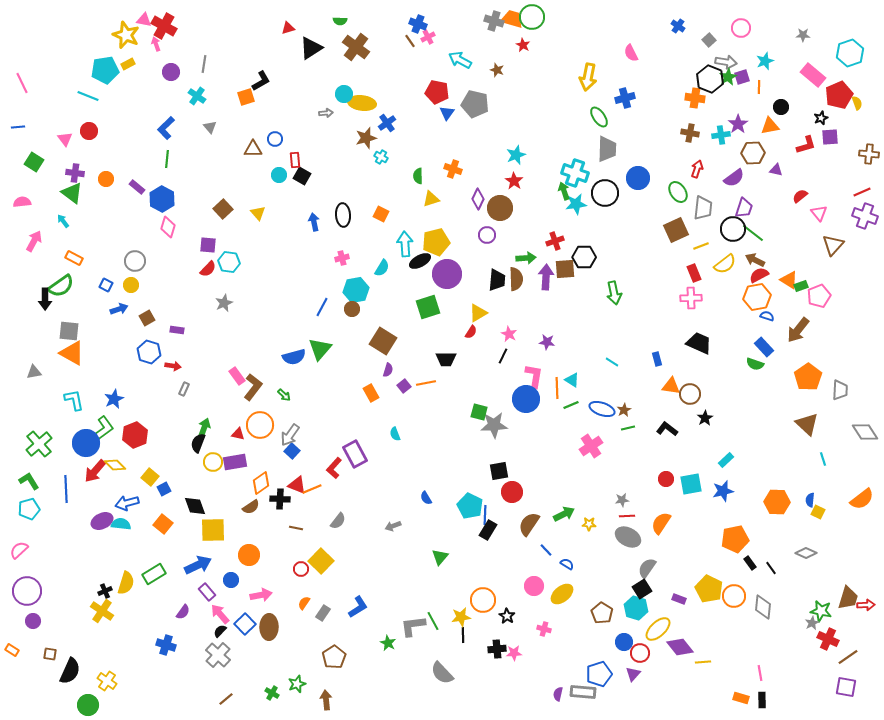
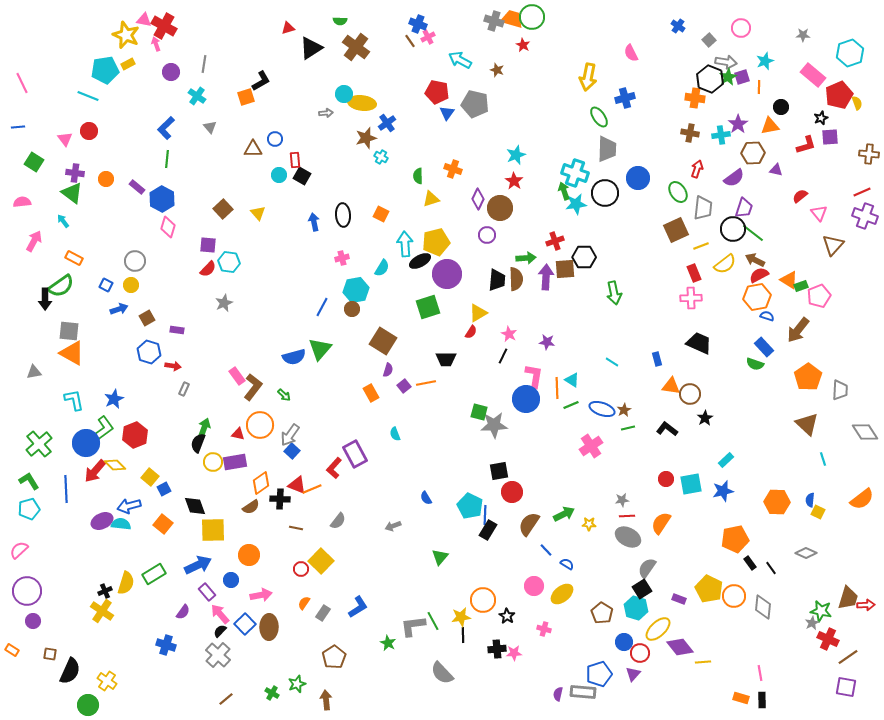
blue arrow at (127, 503): moved 2 px right, 3 px down
